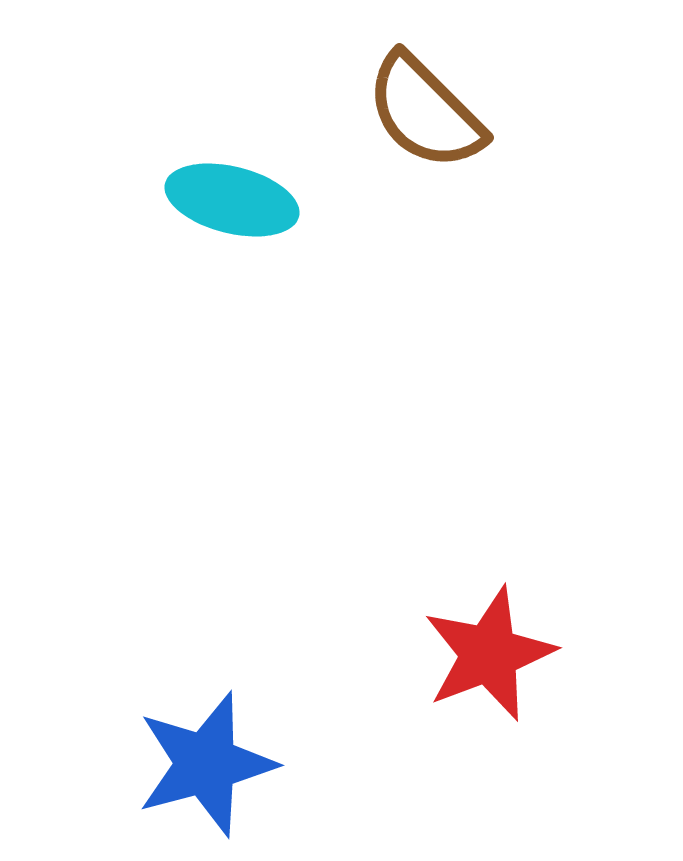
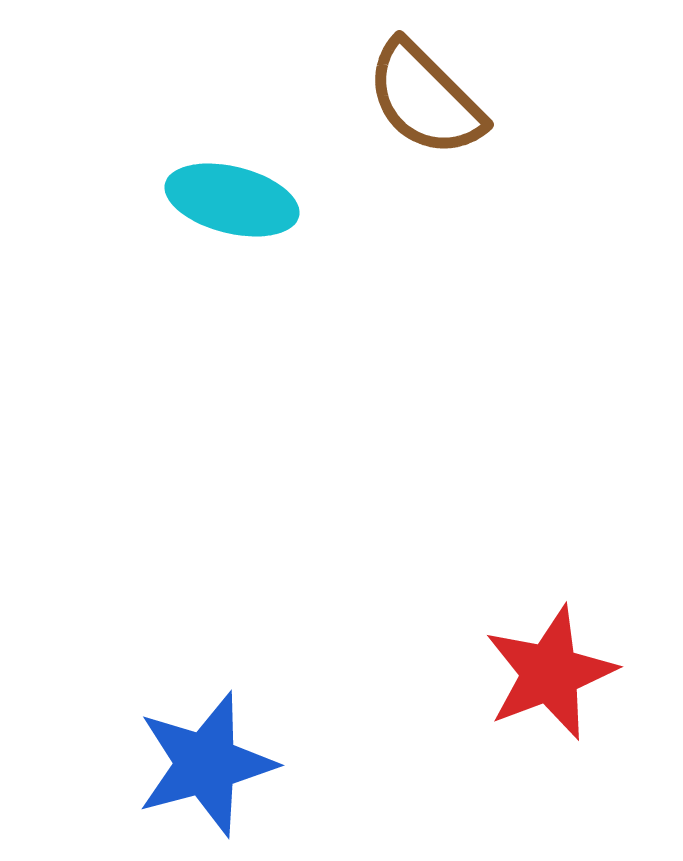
brown semicircle: moved 13 px up
red star: moved 61 px right, 19 px down
